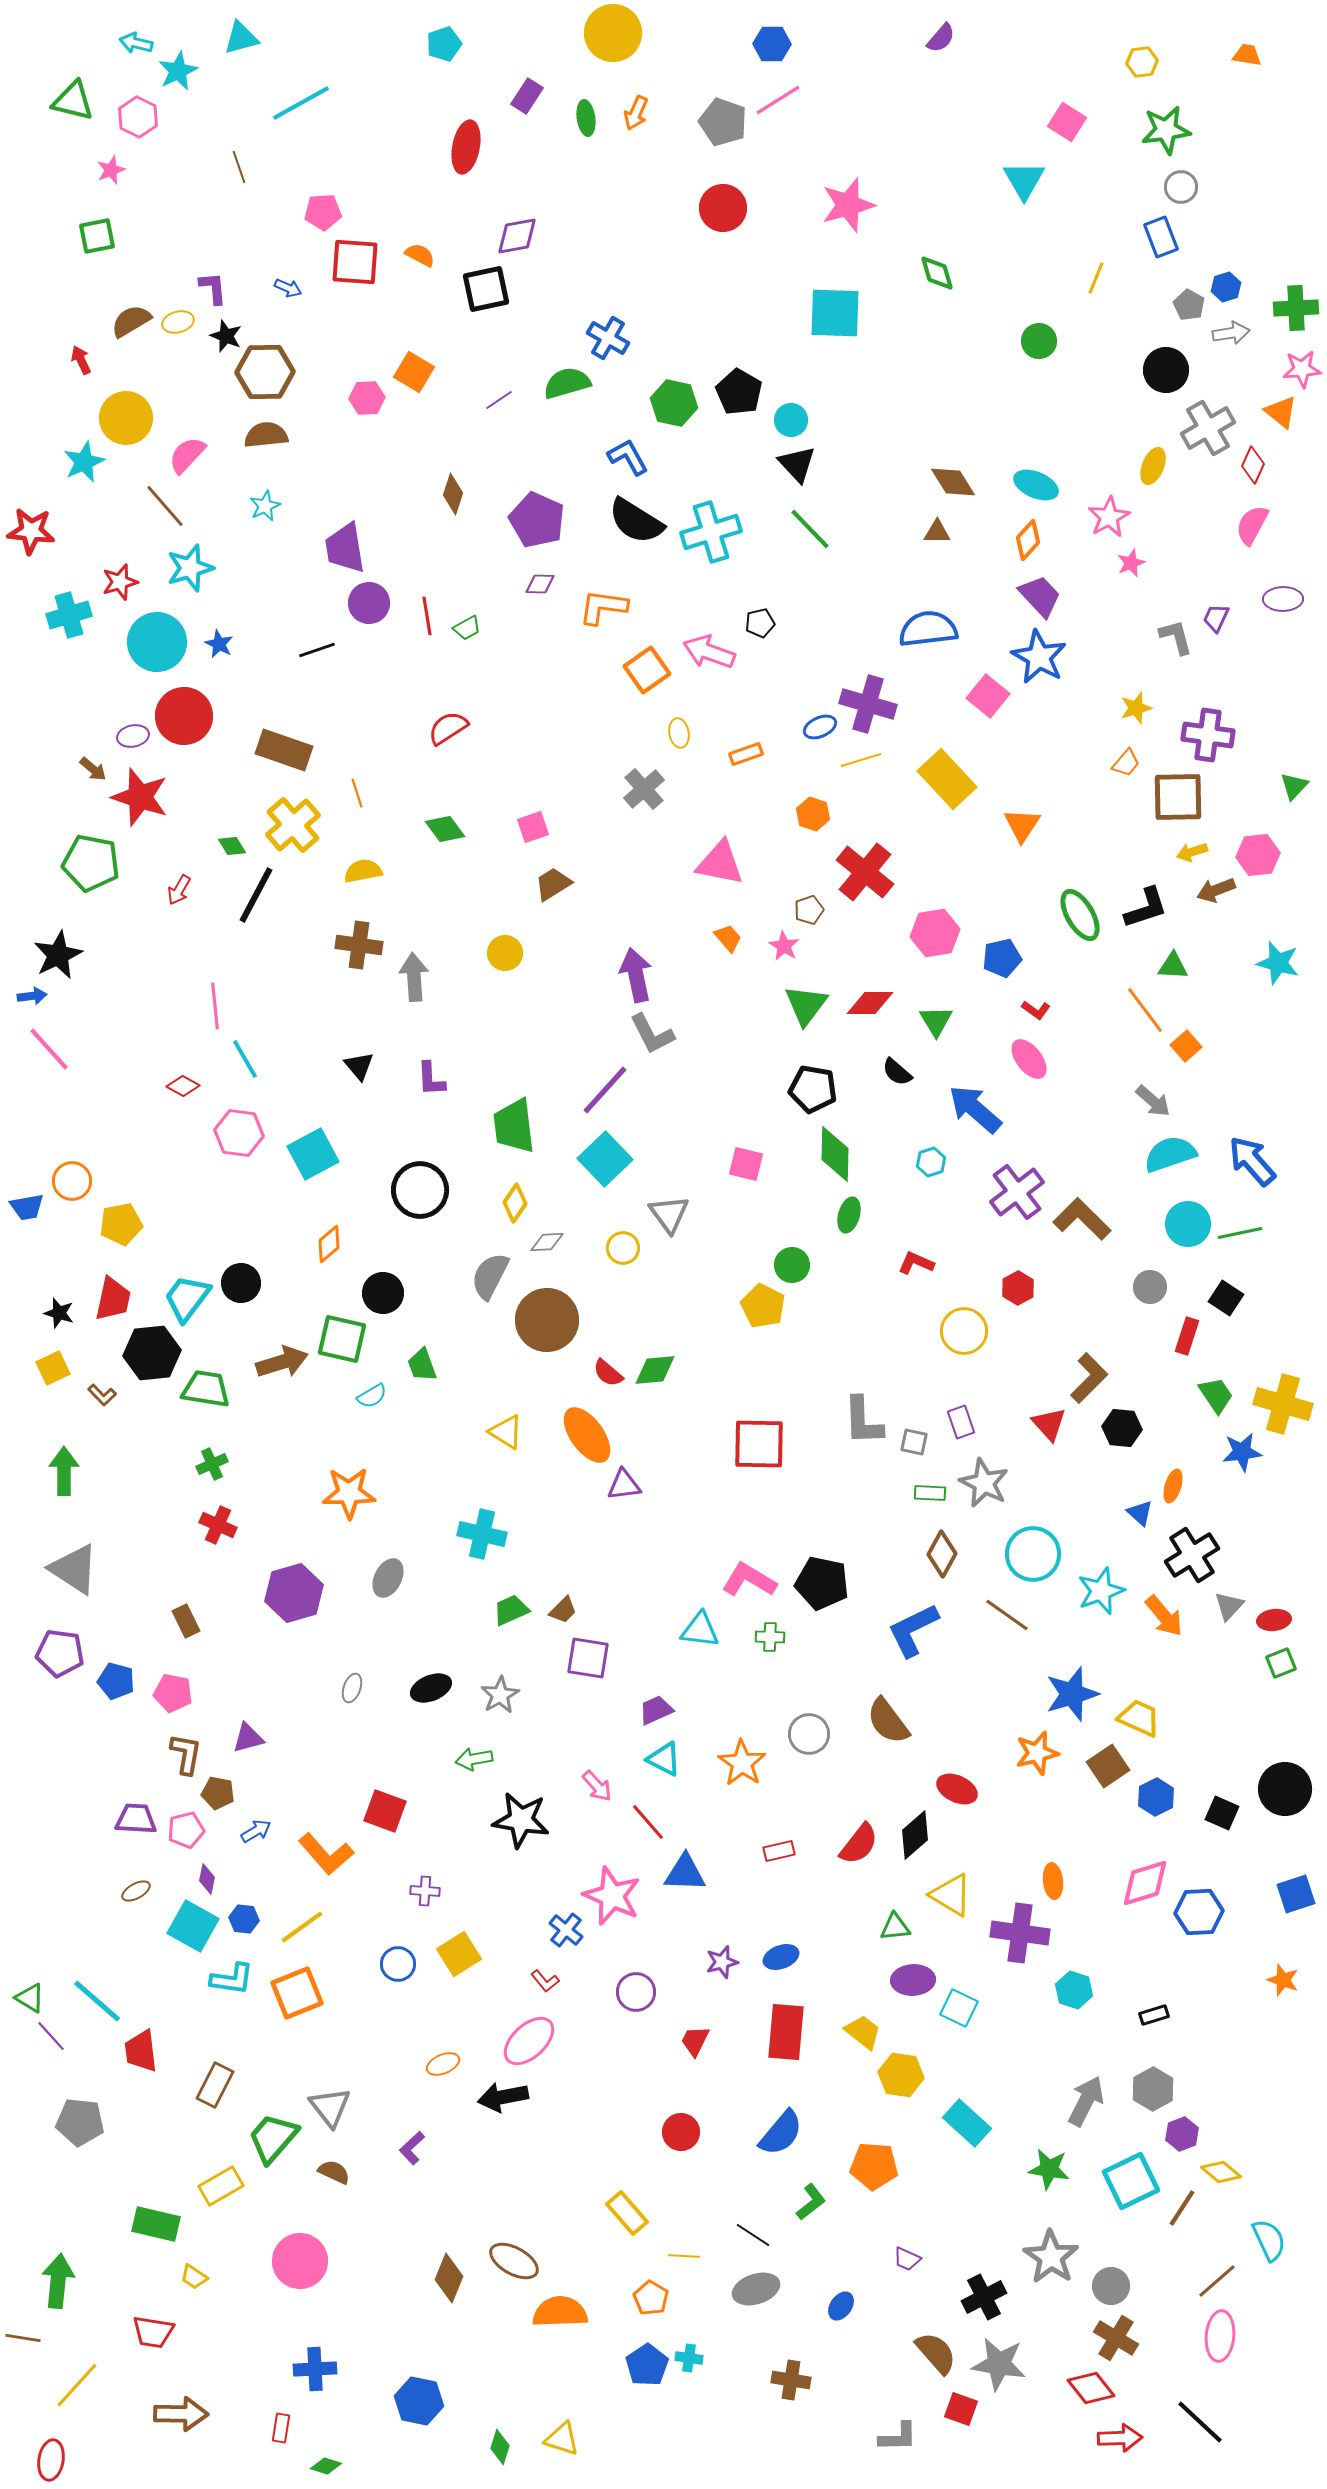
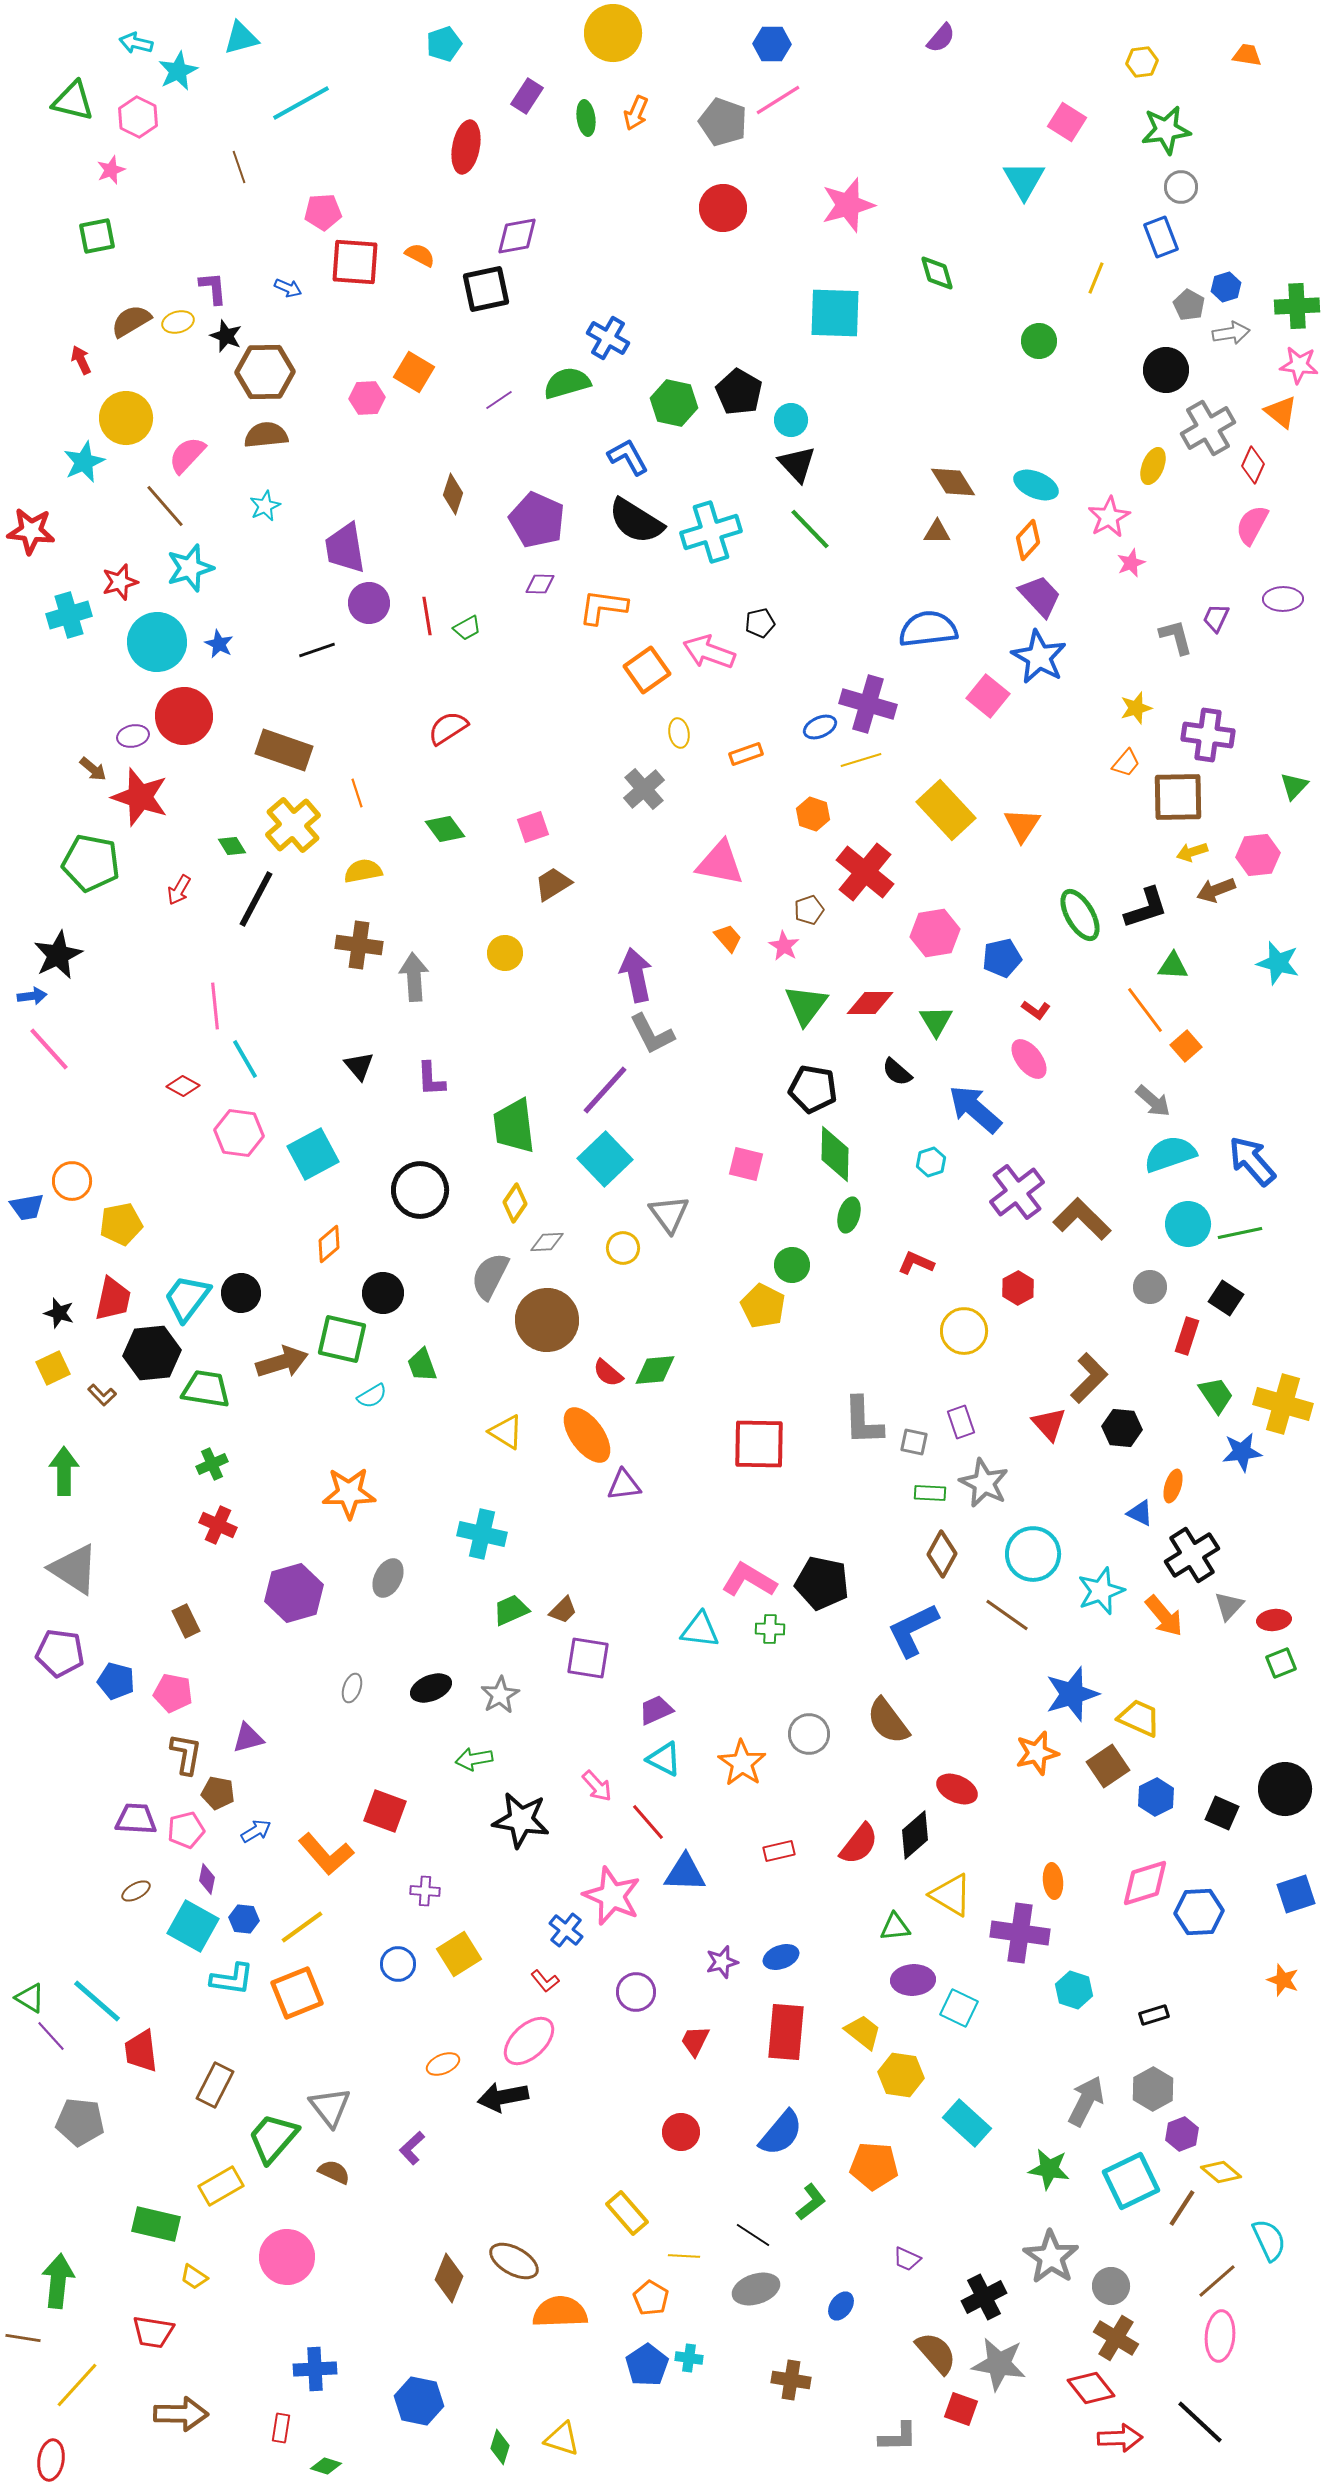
green cross at (1296, 308): moved 1 px right, 2 px up
pink star at (1302, 369): moved 3 px left, 4 px up; rotated 12 degrees clockwise
yellow rectangle at (947, 779): moved 1 px left, 31 px down
black line at (256, 895): moved 4 px down
black circle at (241, 1283): moved 10 px down
blue triangle at (1140, 1513): rotated 16 degrees counterclockwise
green cross at (770, 1637): moved 8 px up
pink circle at (300, 2261): moved 13 px left, 4 px up
